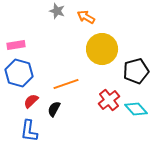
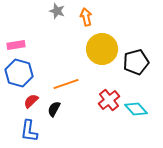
orange arrow: rotated 48 degrees clockwise
black pentagon: moved 9 px up
